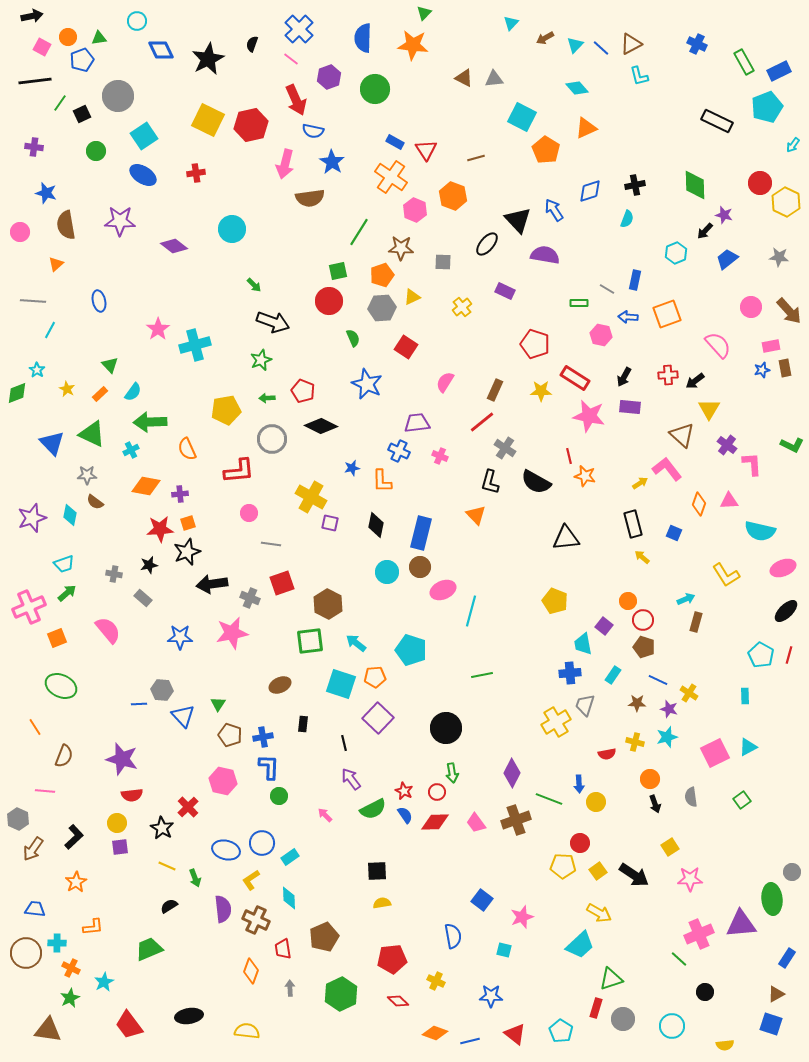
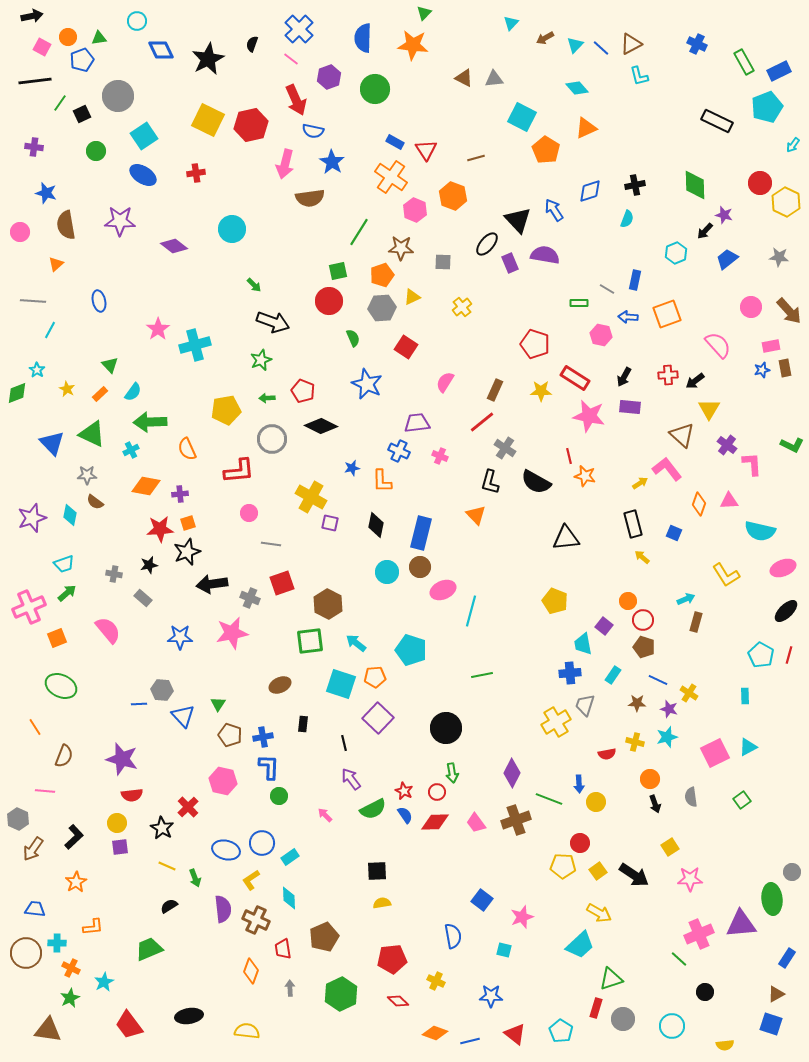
purple rectangle at (505, 291): moved 5 px right, 28 px up; rotated 42 degrees clockwise
